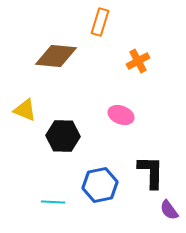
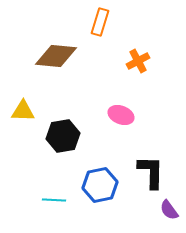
yellow triangle: moved 2 px left, 1 px down; rotated 20 degrees counterclockwise
black hexagon: rotated 12 degrees counterclockwise
cyan line: moved 1 px right, 2 px up
